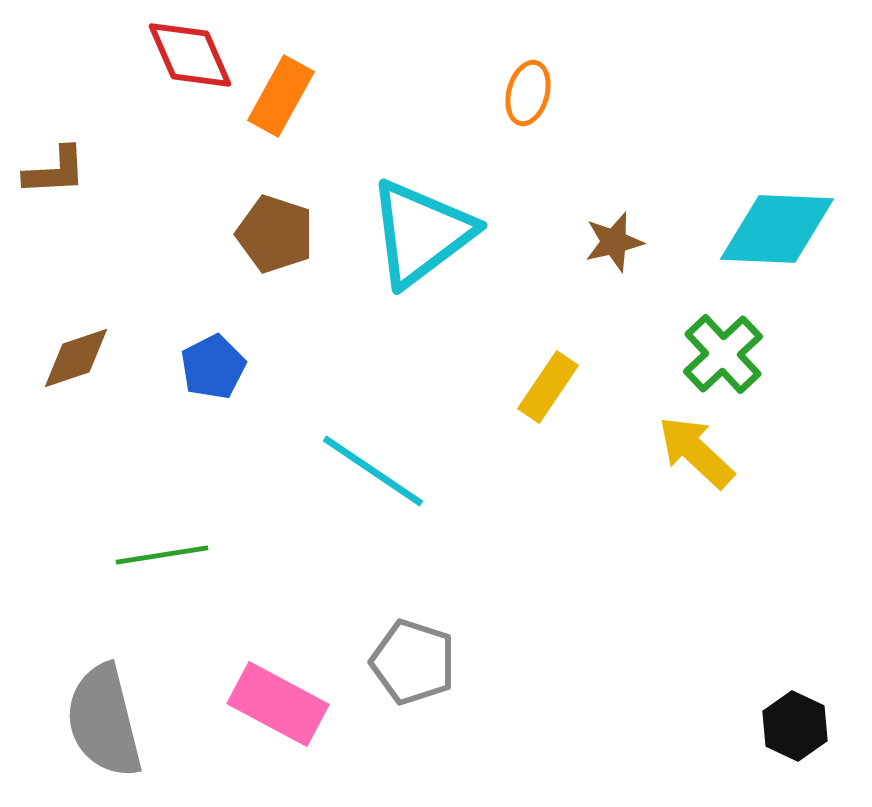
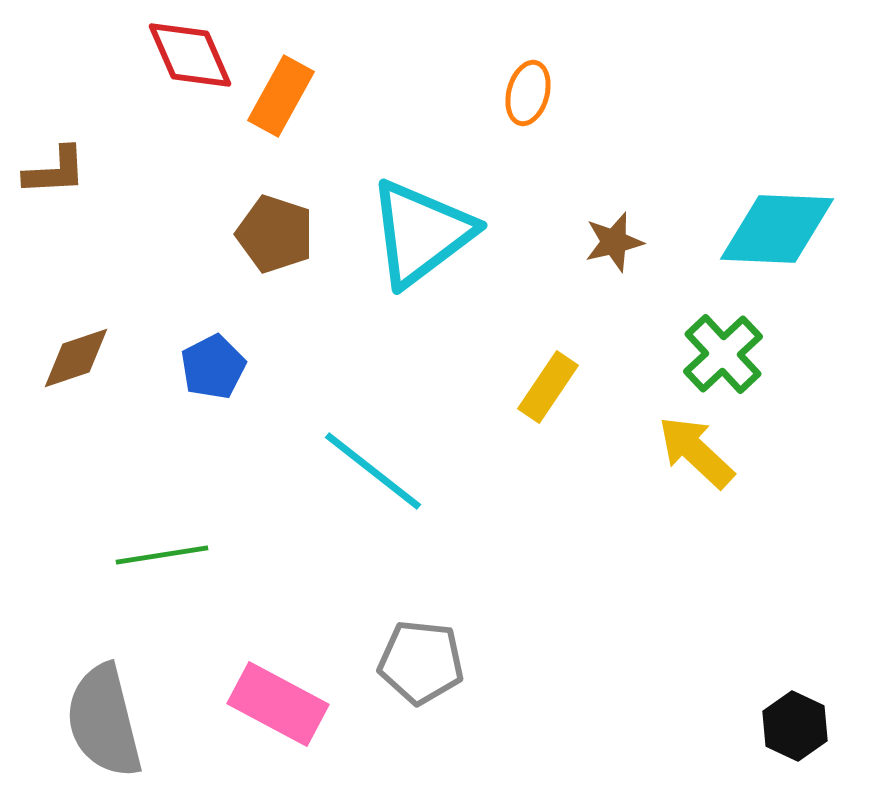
cyan line: rotated 4 degrees clockwise
gray pentagon: moved 8 px right; rotated 12 degrees counterclockwise
